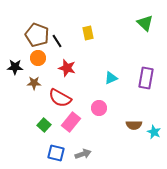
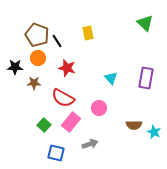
cyan triangle: rotated 48 degrees counterclockwise
red semicircle: moved 3 px right
gray arrow: moved 7 px right, 10 px up
